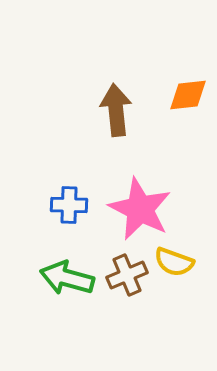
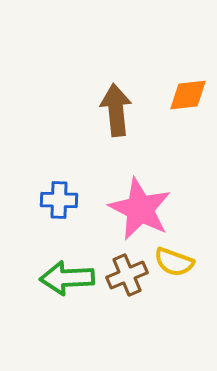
blue cross: moved 10 px left, 5 px up
green arrow: rotated 18 degrees counterclockwise
